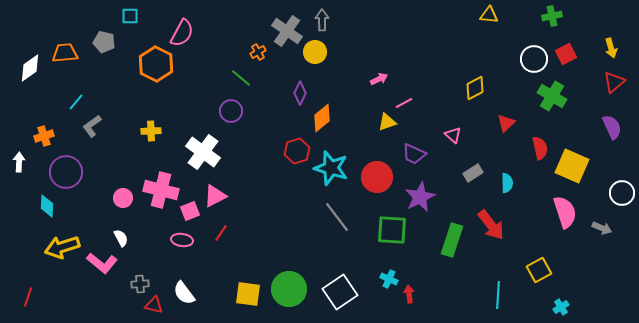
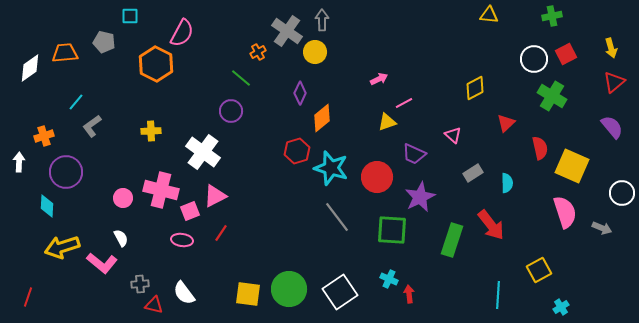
purple semicircle at (612, 127): rotated 15 degrees counterclockwise
